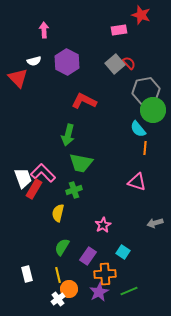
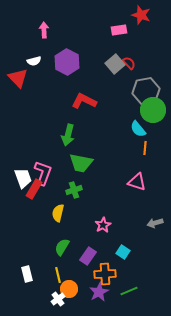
pink L-shape: rotated 65 degrees clockwise
